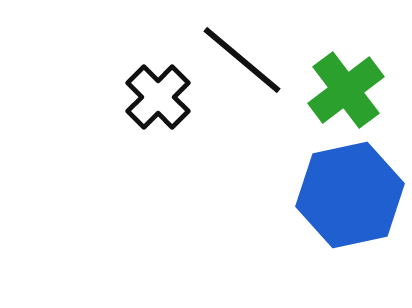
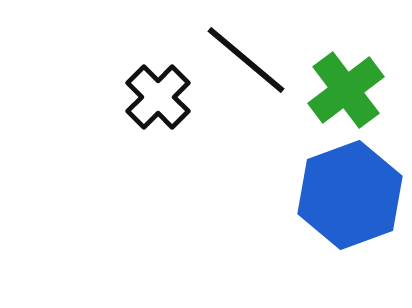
black line: moved 4 px right
blue hexagon: rotated 8 degrees counterclockwise
